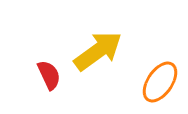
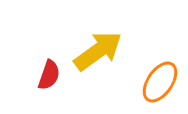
red semicircle: rotated 44 degrees clockwise
